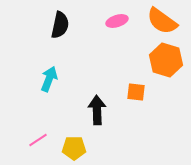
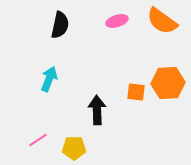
orange hexagon: moved 2 px right, 23 px down; rotated 20 degrees counterclockwise
